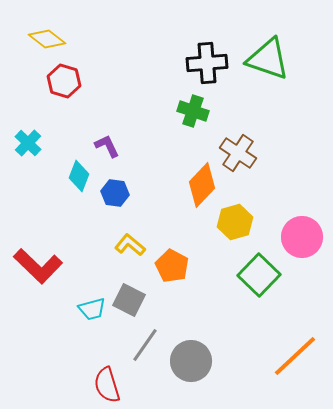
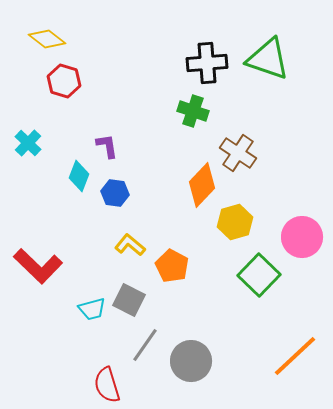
purple L-shape: rotated 16 degrees clockwise
